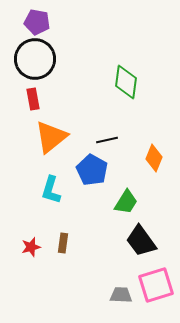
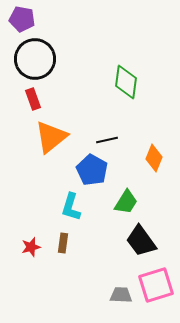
purple pentagon: moved 15 px left, 3 px up
red rectangle: rotated 10 degrees counterclockwise
cyan L-shape: moved 20 px right, 17 px down
